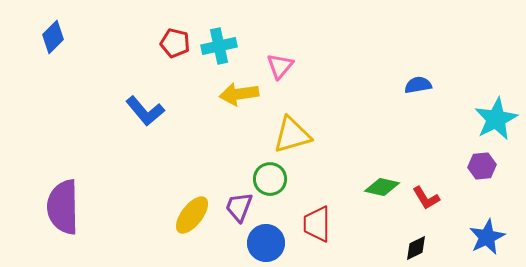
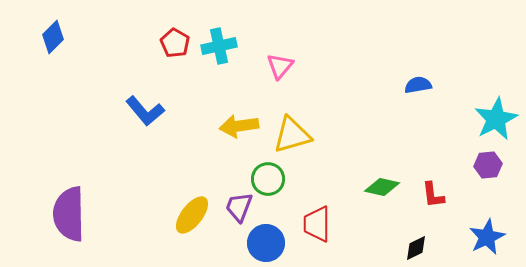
red pentagon: rotated 16 degrees clockwise
yellow arrow: moved 32 px down
purple hexagon: moved 6 px right, 1 px up
green circle: moved 2 px left
red L-shape: moved 7 px right, 3 px up; rotated 24 degrees clockwise
purple semicircle: moved 6 px right, 7 px down
